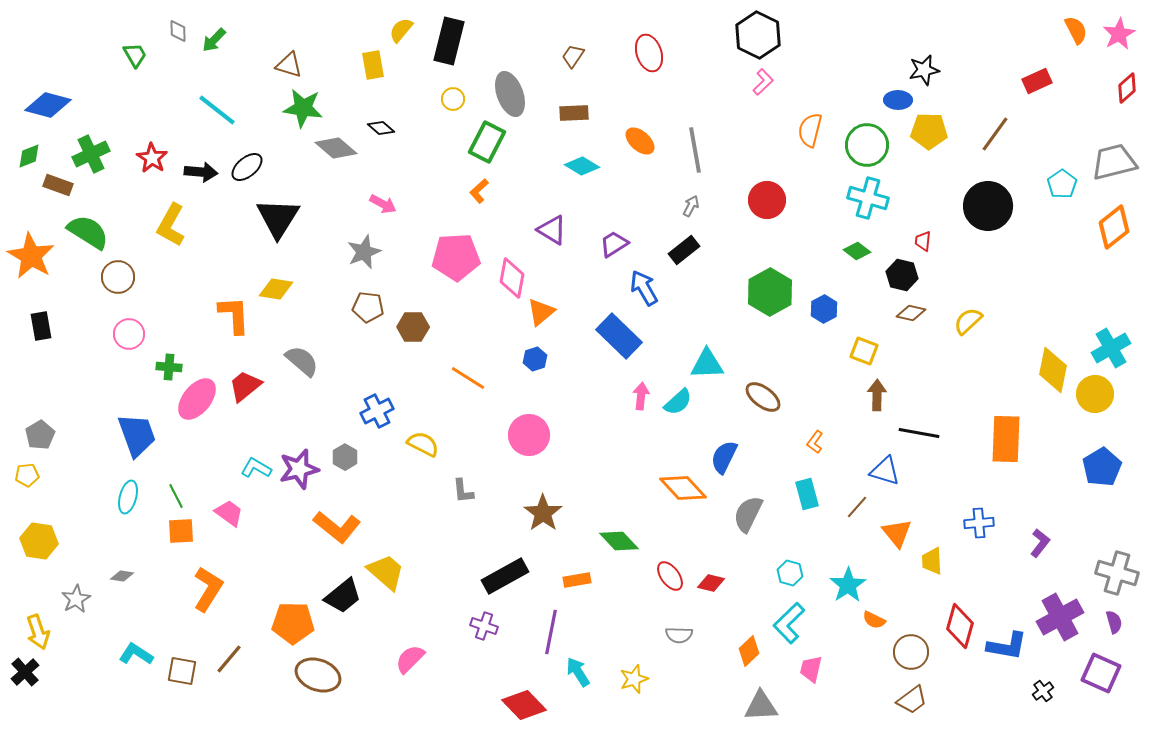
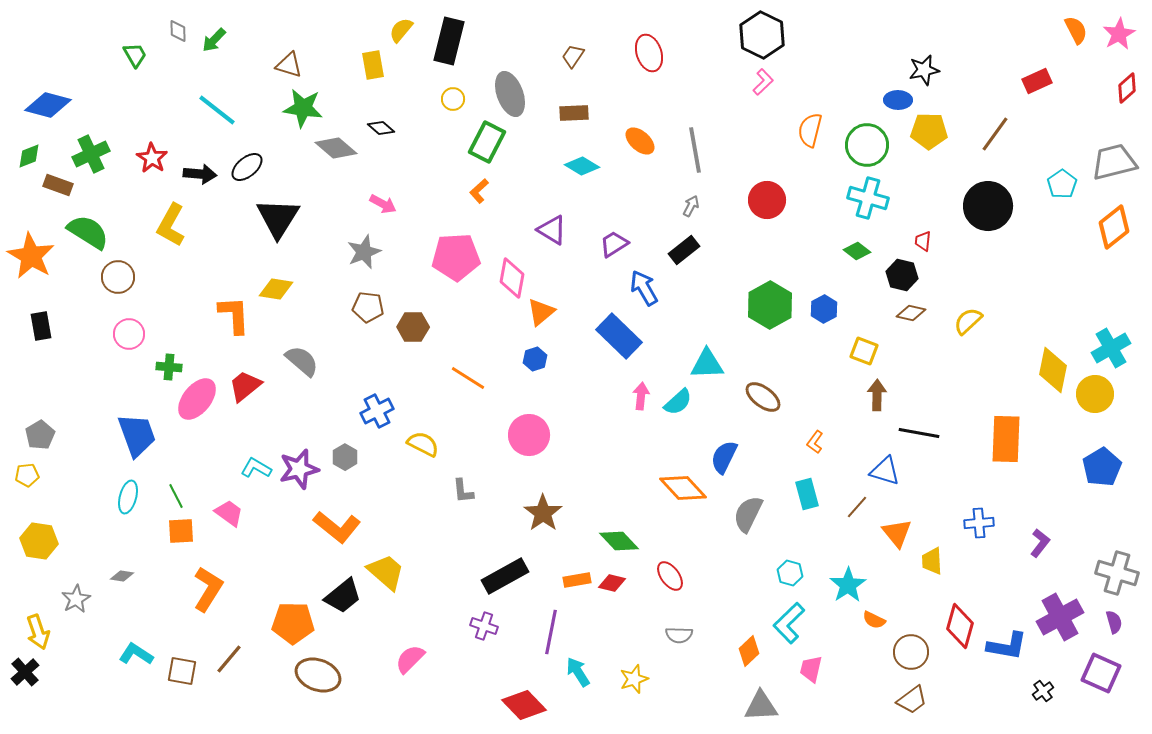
black hexagon at (758, 35): moved 4 px right
black arrow at (201, 172): moved 1 px left, 2 px down
green hexagon at (770, 292): moved 13 px down
red diamond at (711, 583): moved 99 px left
